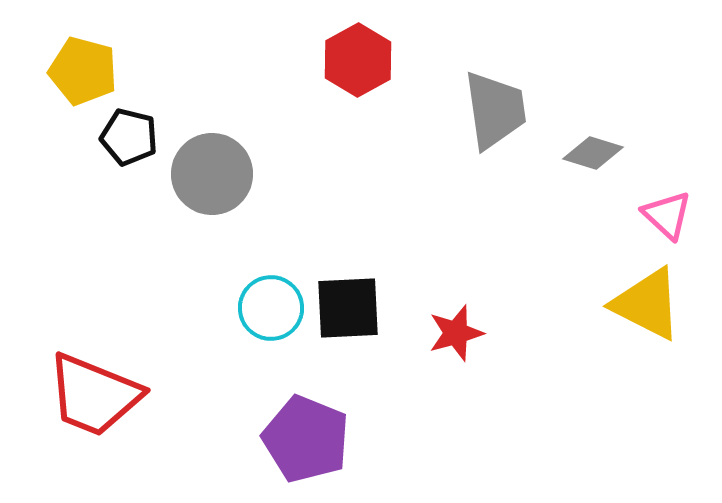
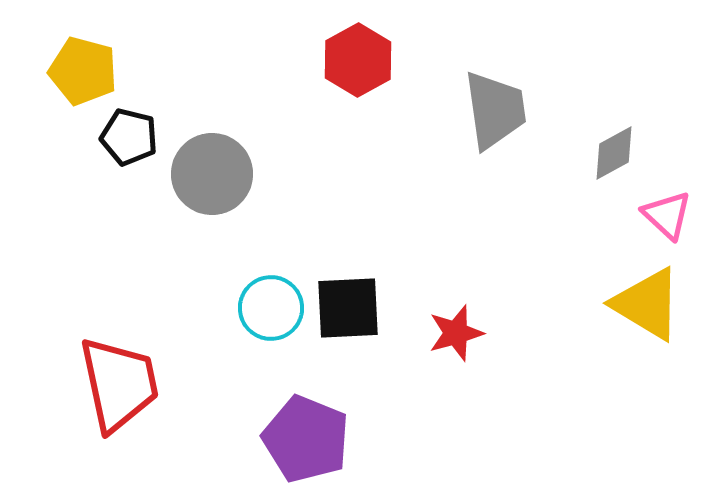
gray diamond: moved 21 px right; rotated 46 degrees counterclockwise
yellow triangle: rotated 4 degrees clockwise
red trapezoid: moved 25 px right, 11 px up; rotated 124 degrees counterclockwise
